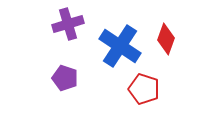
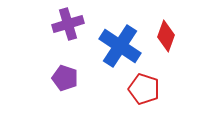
red diamond: moved 3 px up
